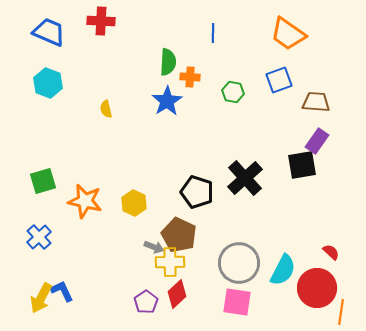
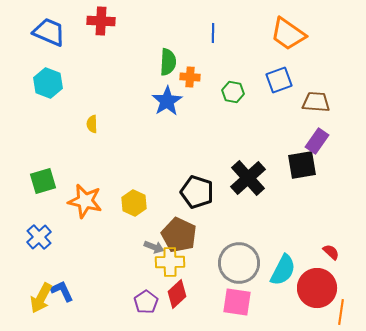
yellow semicircle: moved 14 px left, 15 px down; rotated 12 degrees clockwise
black cross: moved 3 px right
